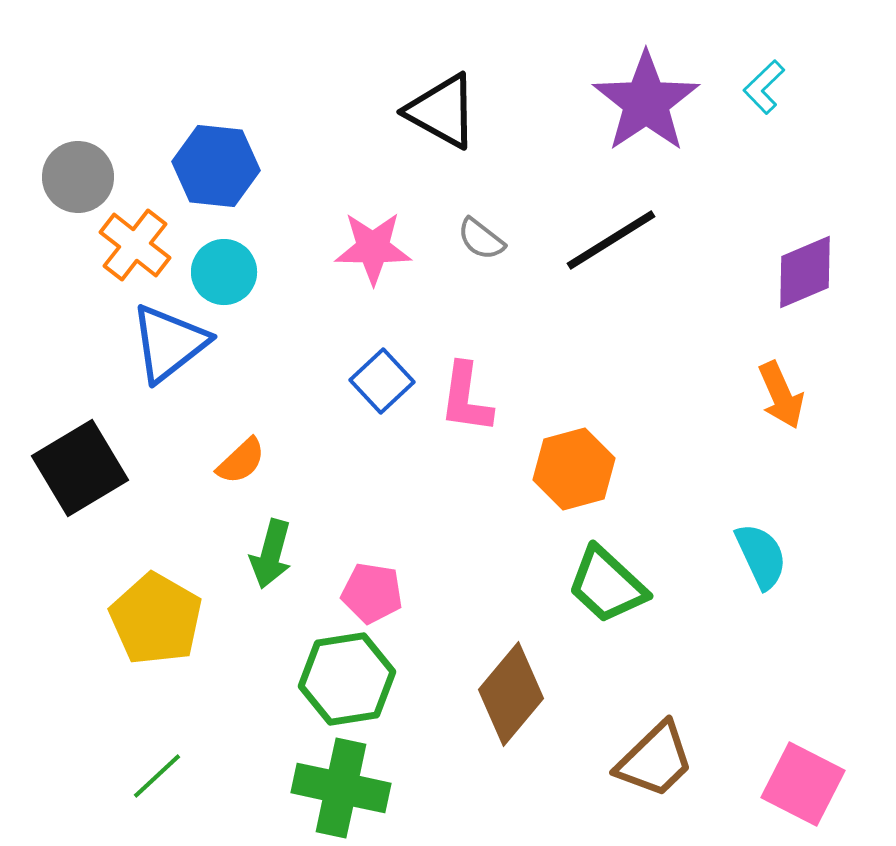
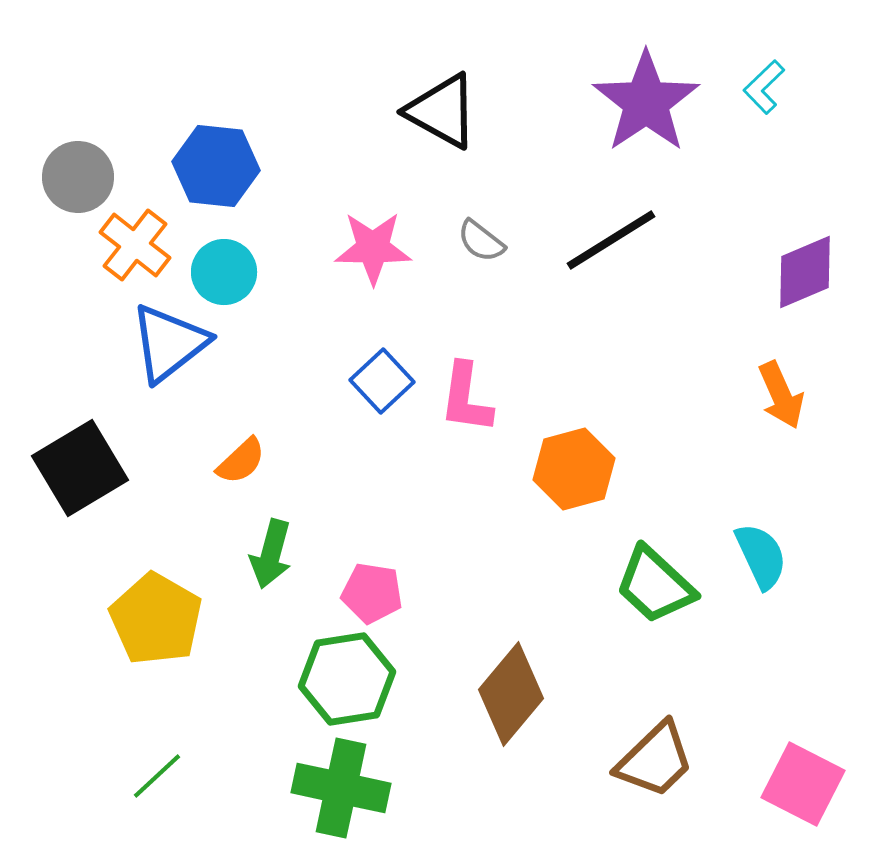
gray semicircle: moved 2 px down
green trapezoid: moved 48 px right
